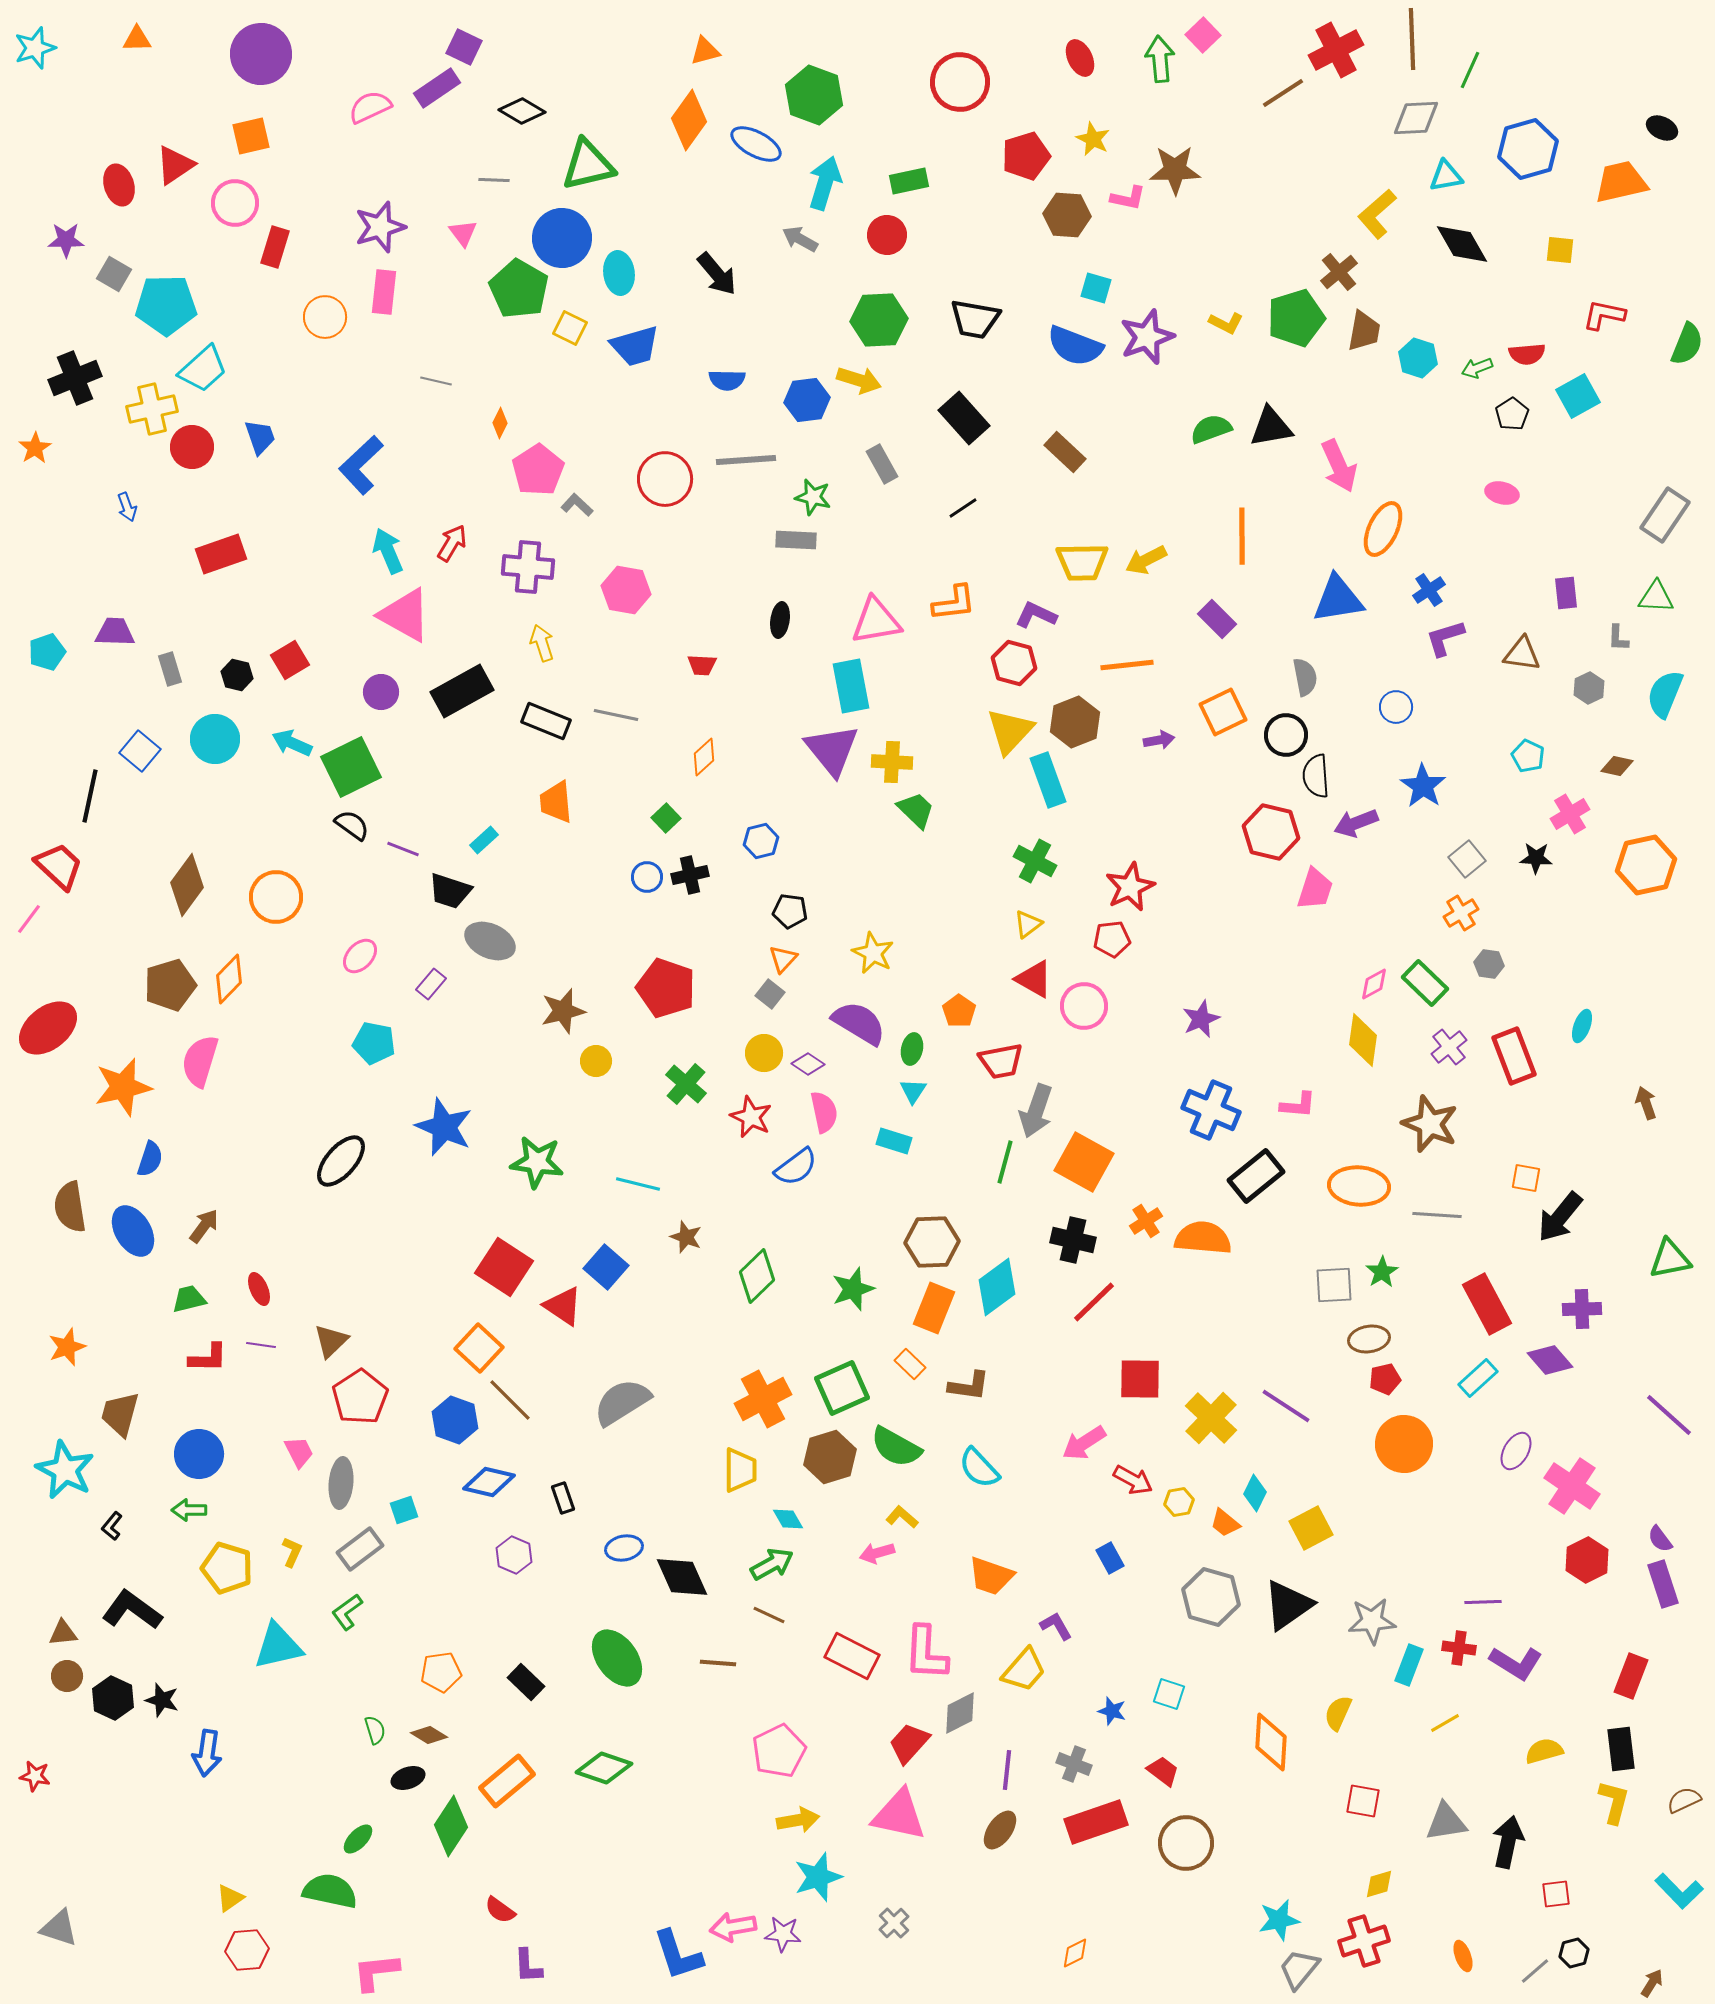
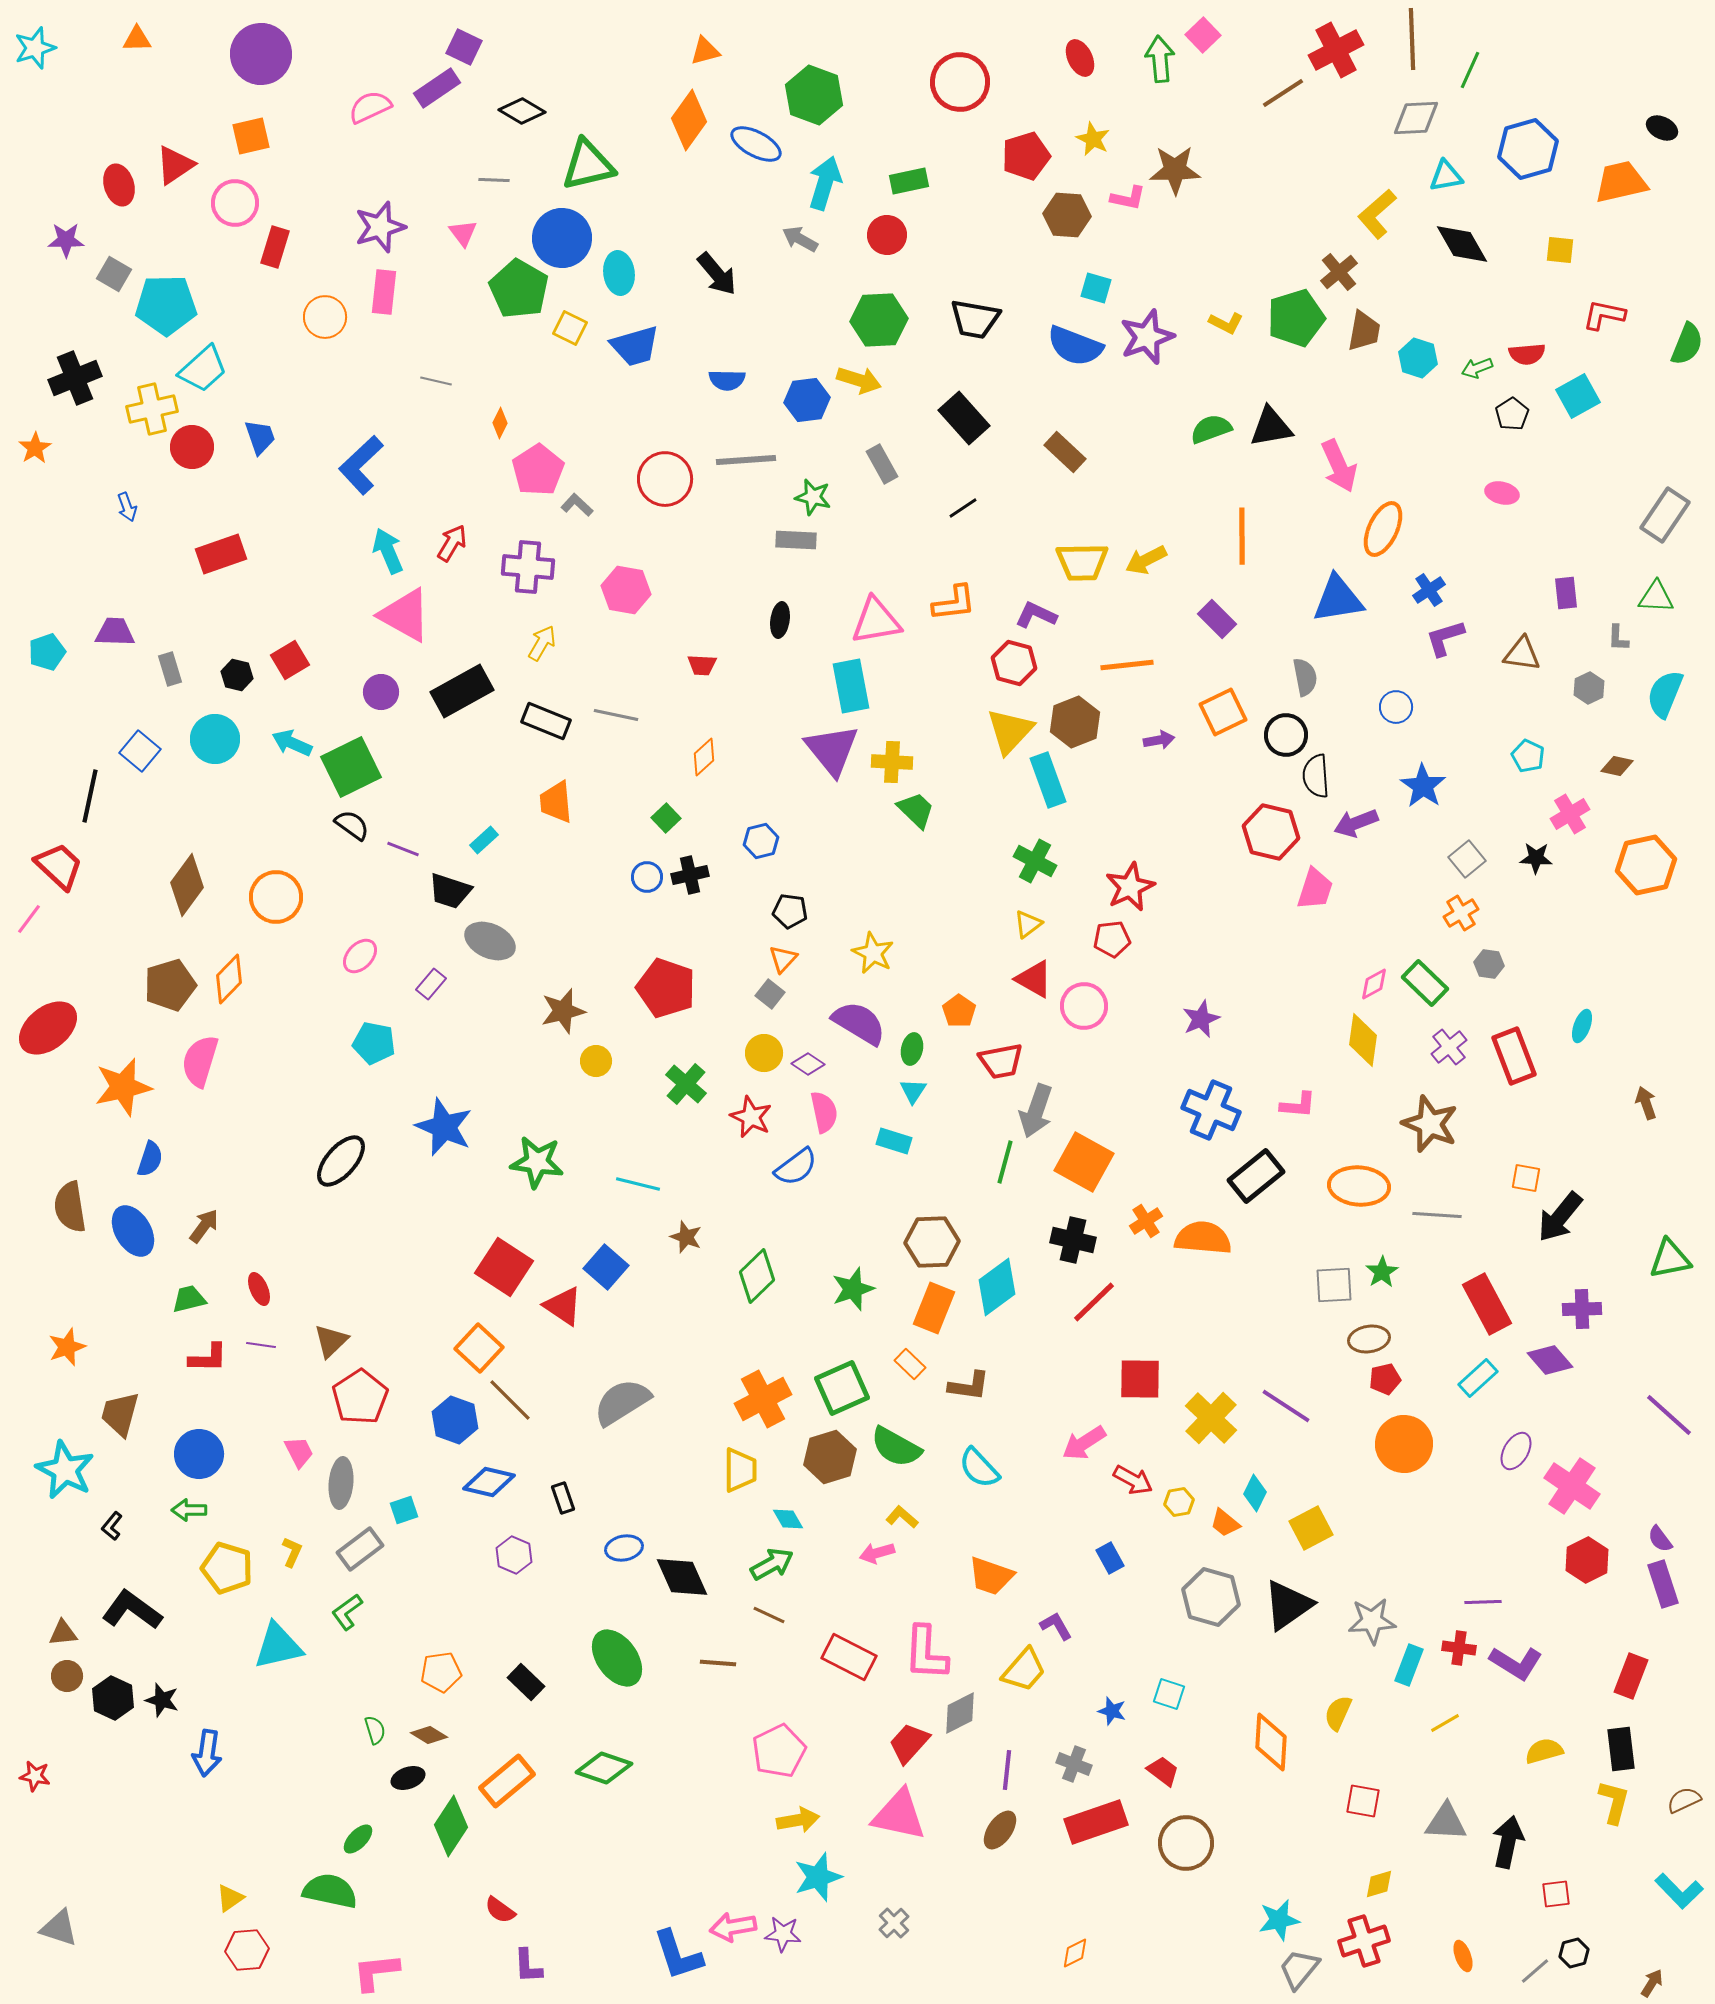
yellow arrow at (542, 643): rotated 48 degrees clockwise
red rectangle at (852, 1656): moved 3 px left, 1 px down
gray triangle at (1446, 1822): rotated 12 degrees clockwise
